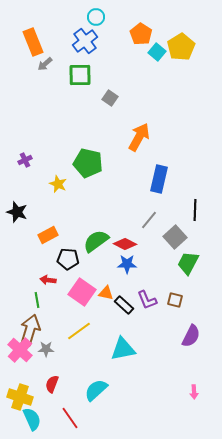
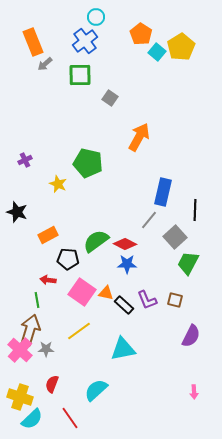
blue rectangle at (159, 179): moved 4 px right, 13 px down
cyan semicircle at (32, 419): rotated 70 degrees clockwise
